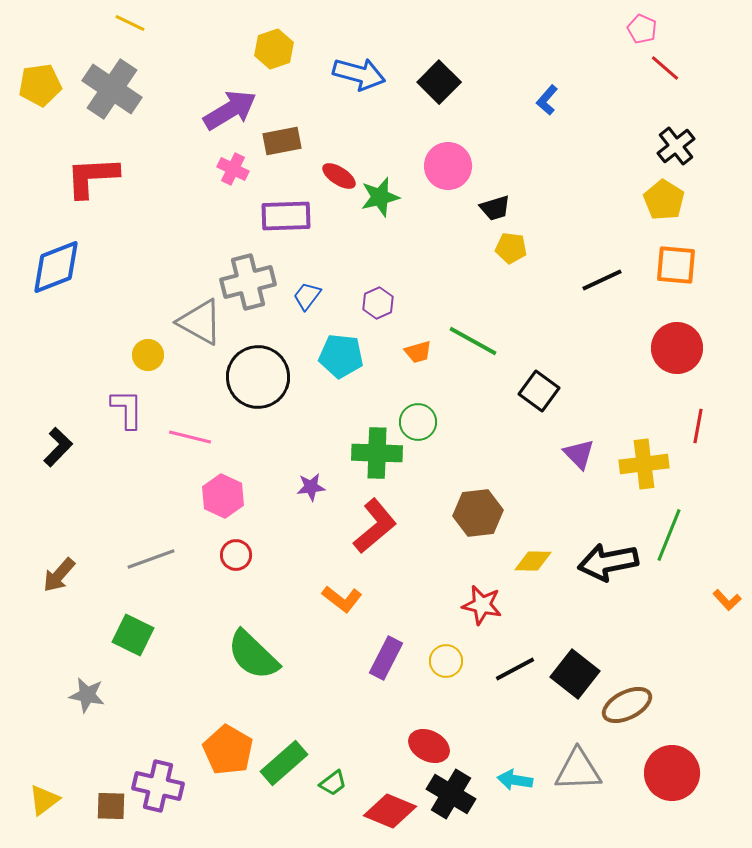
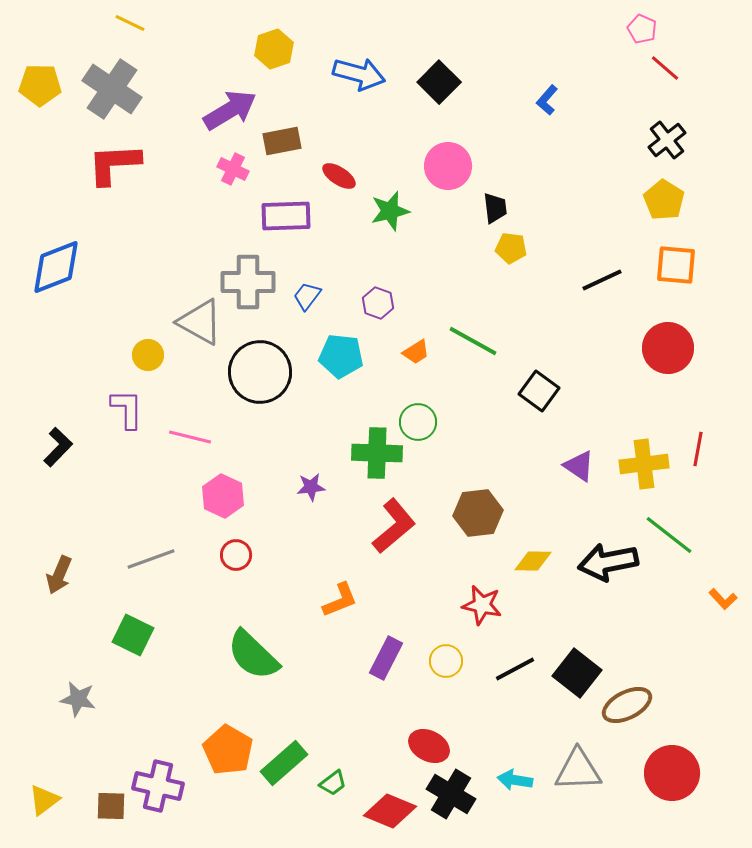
yellow pentagon at (40, 85): rotated 9 degrees clockwise
black cross at (676, 146): moved 9 px left, 6 px up
red L-shape at (92, 177): moved 22 px right, 13 px up
green star at (380, 197): moved 10 px right, 14 px down
black trapezoid at (495, 208): rotated 80 degrees counterclockwise
gray cross at (248, 282): rotated 14 degrees clockwise
purple hexagon at (378, 303): rotated 16 degrees counterclockwise
red circle at (677, 348): moved 9 px left
orange trapezoid at (418, 352): moved 2 px left; rotated 16 degrees counterclockwise
black circle at (258, 377): moved 2 px right, 5 px up
red line at (698, 426): moved 23 px down
purple triangle at (579, 454): moved 12 px down; rotated 12 degrees counterclockwise
red L-shape at (375, 526): moved 19 px right
green line at (669, 535): rotated 74 degrees counterclockwise
brown arrow at (59, 575): rotated 18 degrees counterclockwise
orange L-shape at (342, 599): moved 2 px left, 1 px down; rotated 60 degrees counterclockwise
orange L-shape at (727, 600): moved 4 px left, 1 px up
black square at (575, 674): moved 2 px right, 1 px up
gray star at (87, 695): moved 9 px left, 4 px down
